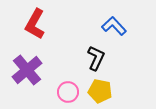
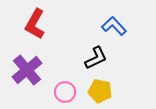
black L-shape: rotated 40 degrees clockwise
pink circle: moved 3 px left
